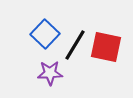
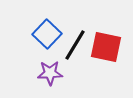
blue square: moved 2 px right
